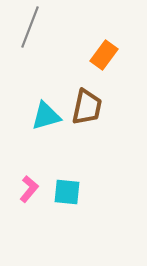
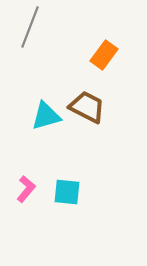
brown trapezoid: rotated 75 degrees counterclockwise
pink L-shape: moved 3 px left
